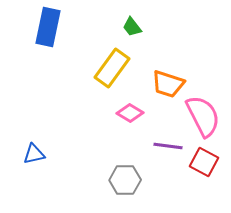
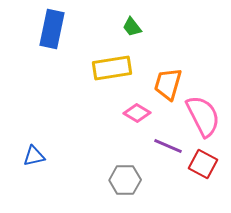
blue rectangle: moved 4 px right, 2 px down
yellow rectangle: rotated 45 degrees clockwise
orange trapezoid: rotated 88 degrees clockwise
pink diamond: moved 7 px right
purple line: rotated 16 degrees clockwise
blue triangle: moved 2 px down
red square: moved 1 px left, 2 px down
